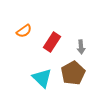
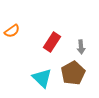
orange semicircle: moved 12 px left
